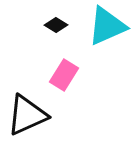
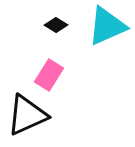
pink rectangle: moved 15 px left
